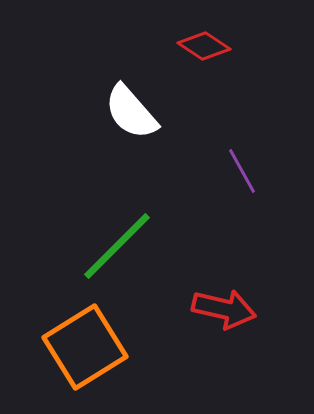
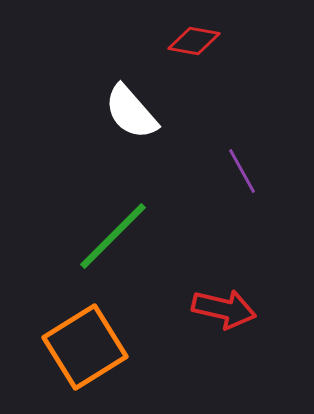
red diamond: moved 10 px left, 5 px up; rotated 24 degrees counterclockwise
green line: moved 4 px left, 10 px up
